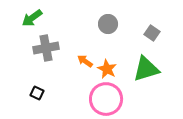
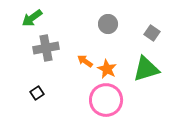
black square: rotated 32 degrees clockwise
pink circle: moved 1 px down
